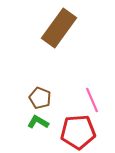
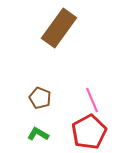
green L-shape: moved 12 px down
red pentagon: moved 11 px right; rotated 24 degrees counterclockwise
